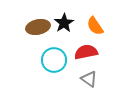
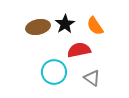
black star: moved 1 px right, 1 px down
red semicircle: moved 7 px left, 2 px up
cyan circle: moved 12 px down
gray triangle: moved 3 px right, 1 px up
